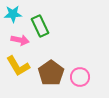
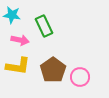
cyan star: moved 1 px left, 1 px down; rotated 12 degrees clockwise
green rectangle: moved 4 px right
yellow L-shape: rotated 50 degrees counterclockwise
brown pentagon: moved 2 px right, 3 px up
